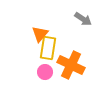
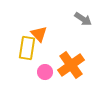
orange triangle: moved 1 px left; rotated 24 degrees counterclockwise
yellow rectangle: moved 21 px left
orange cross: rotated 28 degrees clockwise
